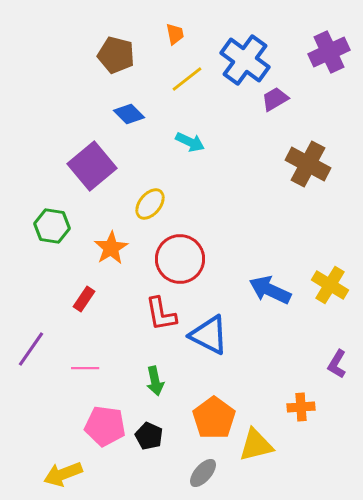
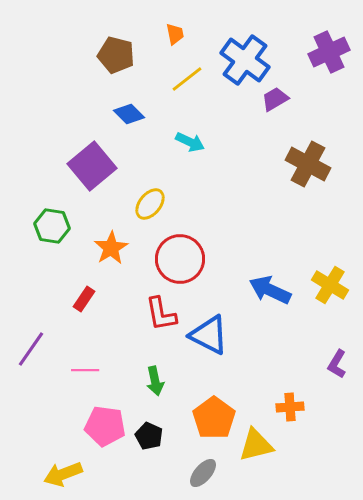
pink line: moved 2 px down
orange cross: moved 11 px left
